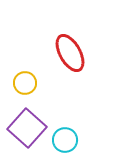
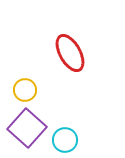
yellow circle: moved 7 px down
